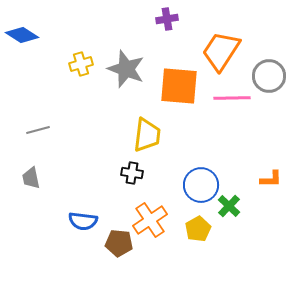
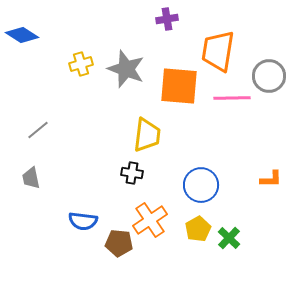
orange trapezoid: moved 3 px left; rotated 24 degrees counterclockwise
gray line: rotated 25 degrees counterclockwise
green cross: moved 32 px down
